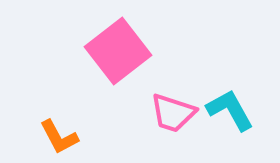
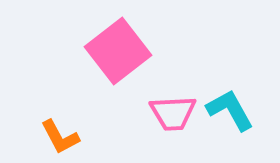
pink trapezoid: rotated 21 degrees counterclockwise
orange L-shape: moved 1 px right
